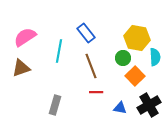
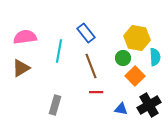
pink semicircle: rotated 25 degrees clockwise
brown triangle: rotated 12 degrees counterclockwise
blue triangle: moved 1 px right, 1 px down
